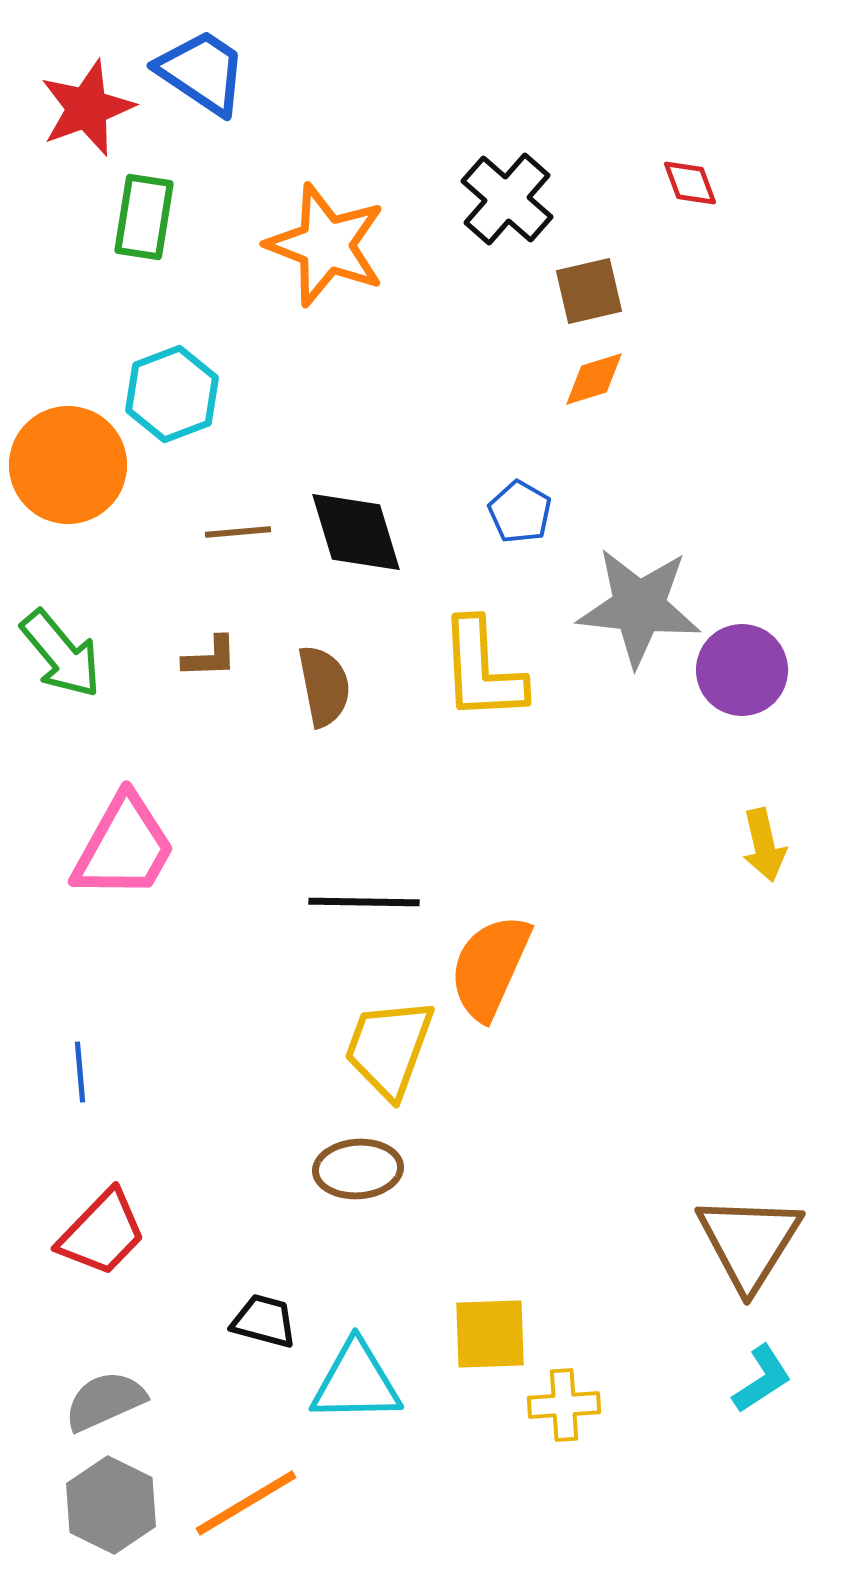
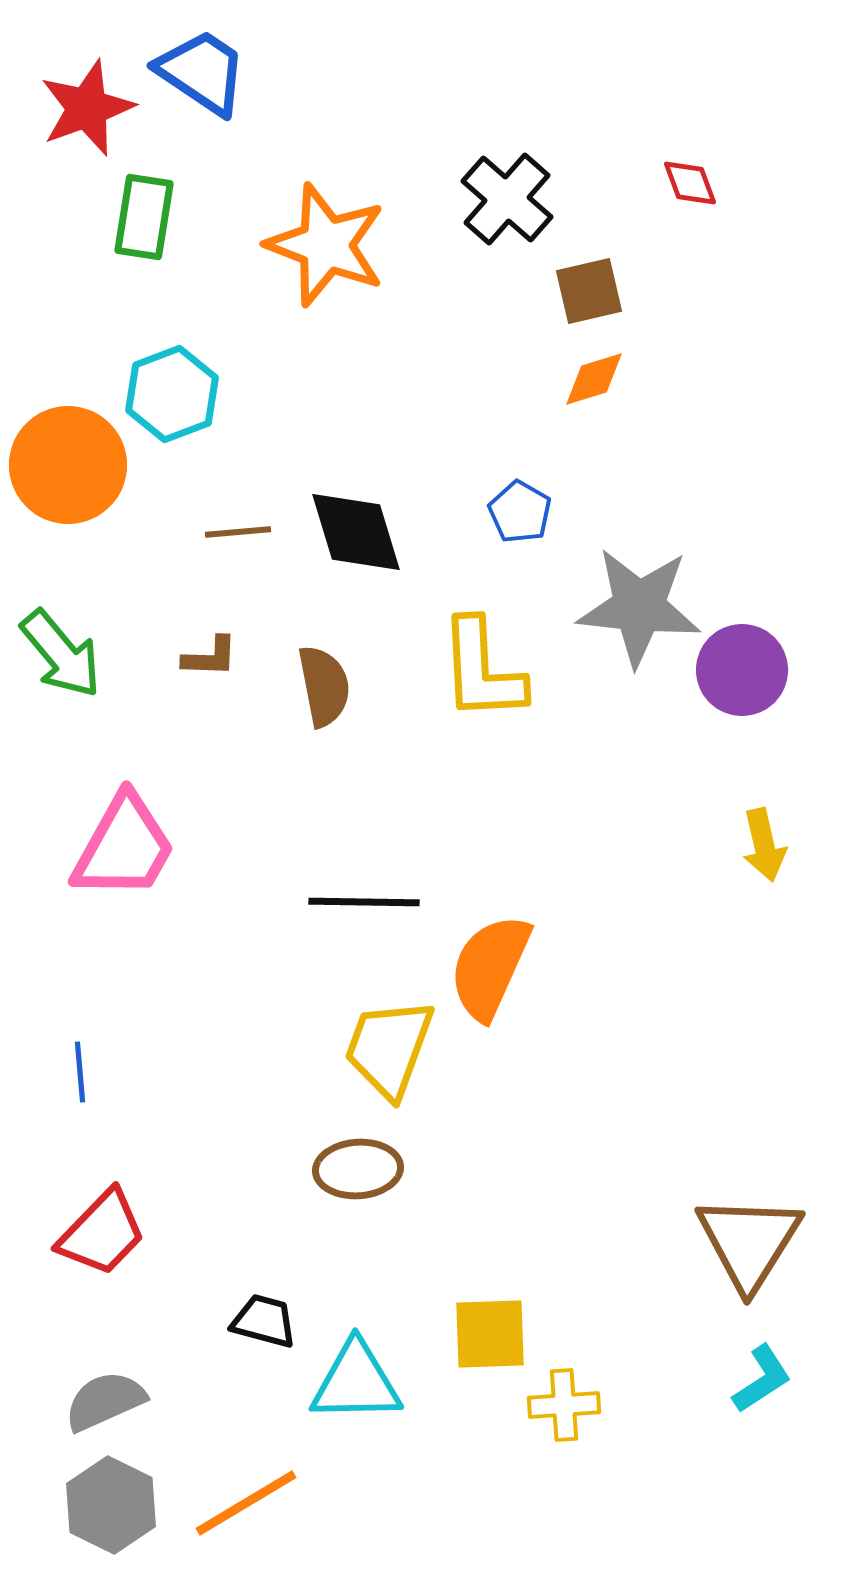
brown L-shape: rotated 4 degrees clockwise
